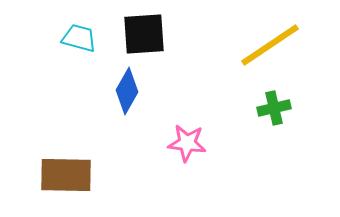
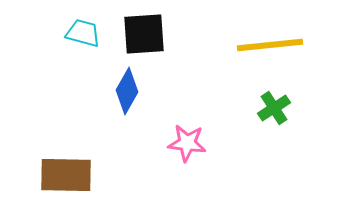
cyan trapezoid: moved 4 px right, 5 px up
yellow line: rotated 28 degrees clockwise
green cross: rotated 20 degrees counterclockwise
